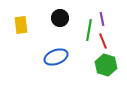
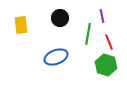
purple line: moved 3 px up
green line: moved 1 px left, 4 px down
red line: moved 6 px right, 1 px down
